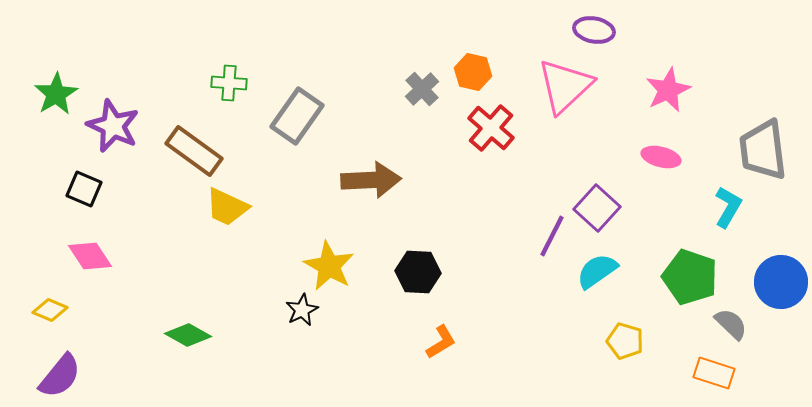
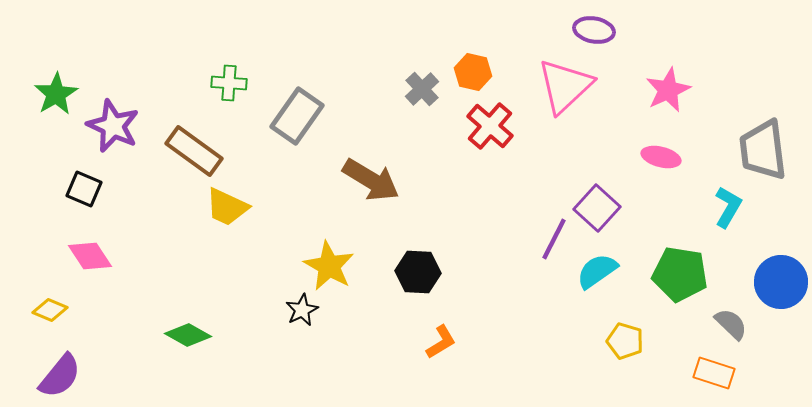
red cross: moved 1 px left, 2 px up
brown arrow: rotated 34 degrees clockwise
purple line: moved 2 px right, 3 px down
green pentagon: moved 10 px left, 3 px up; rotated 10 degrees counterclockwise
